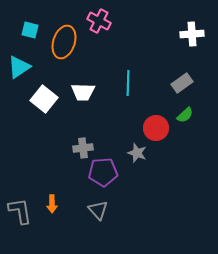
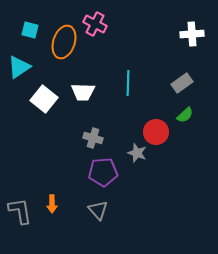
pink cross: moved 4 px left, 3 px down
red circle: moved 4 px down
gray cross: moved 10 px right, 10 px up; rotated 24 degrees clockwise
